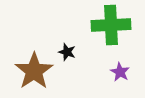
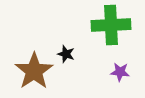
black star: moved 1 px left, 2 px down
purple star: rotated 24 degrees counterclockwise
